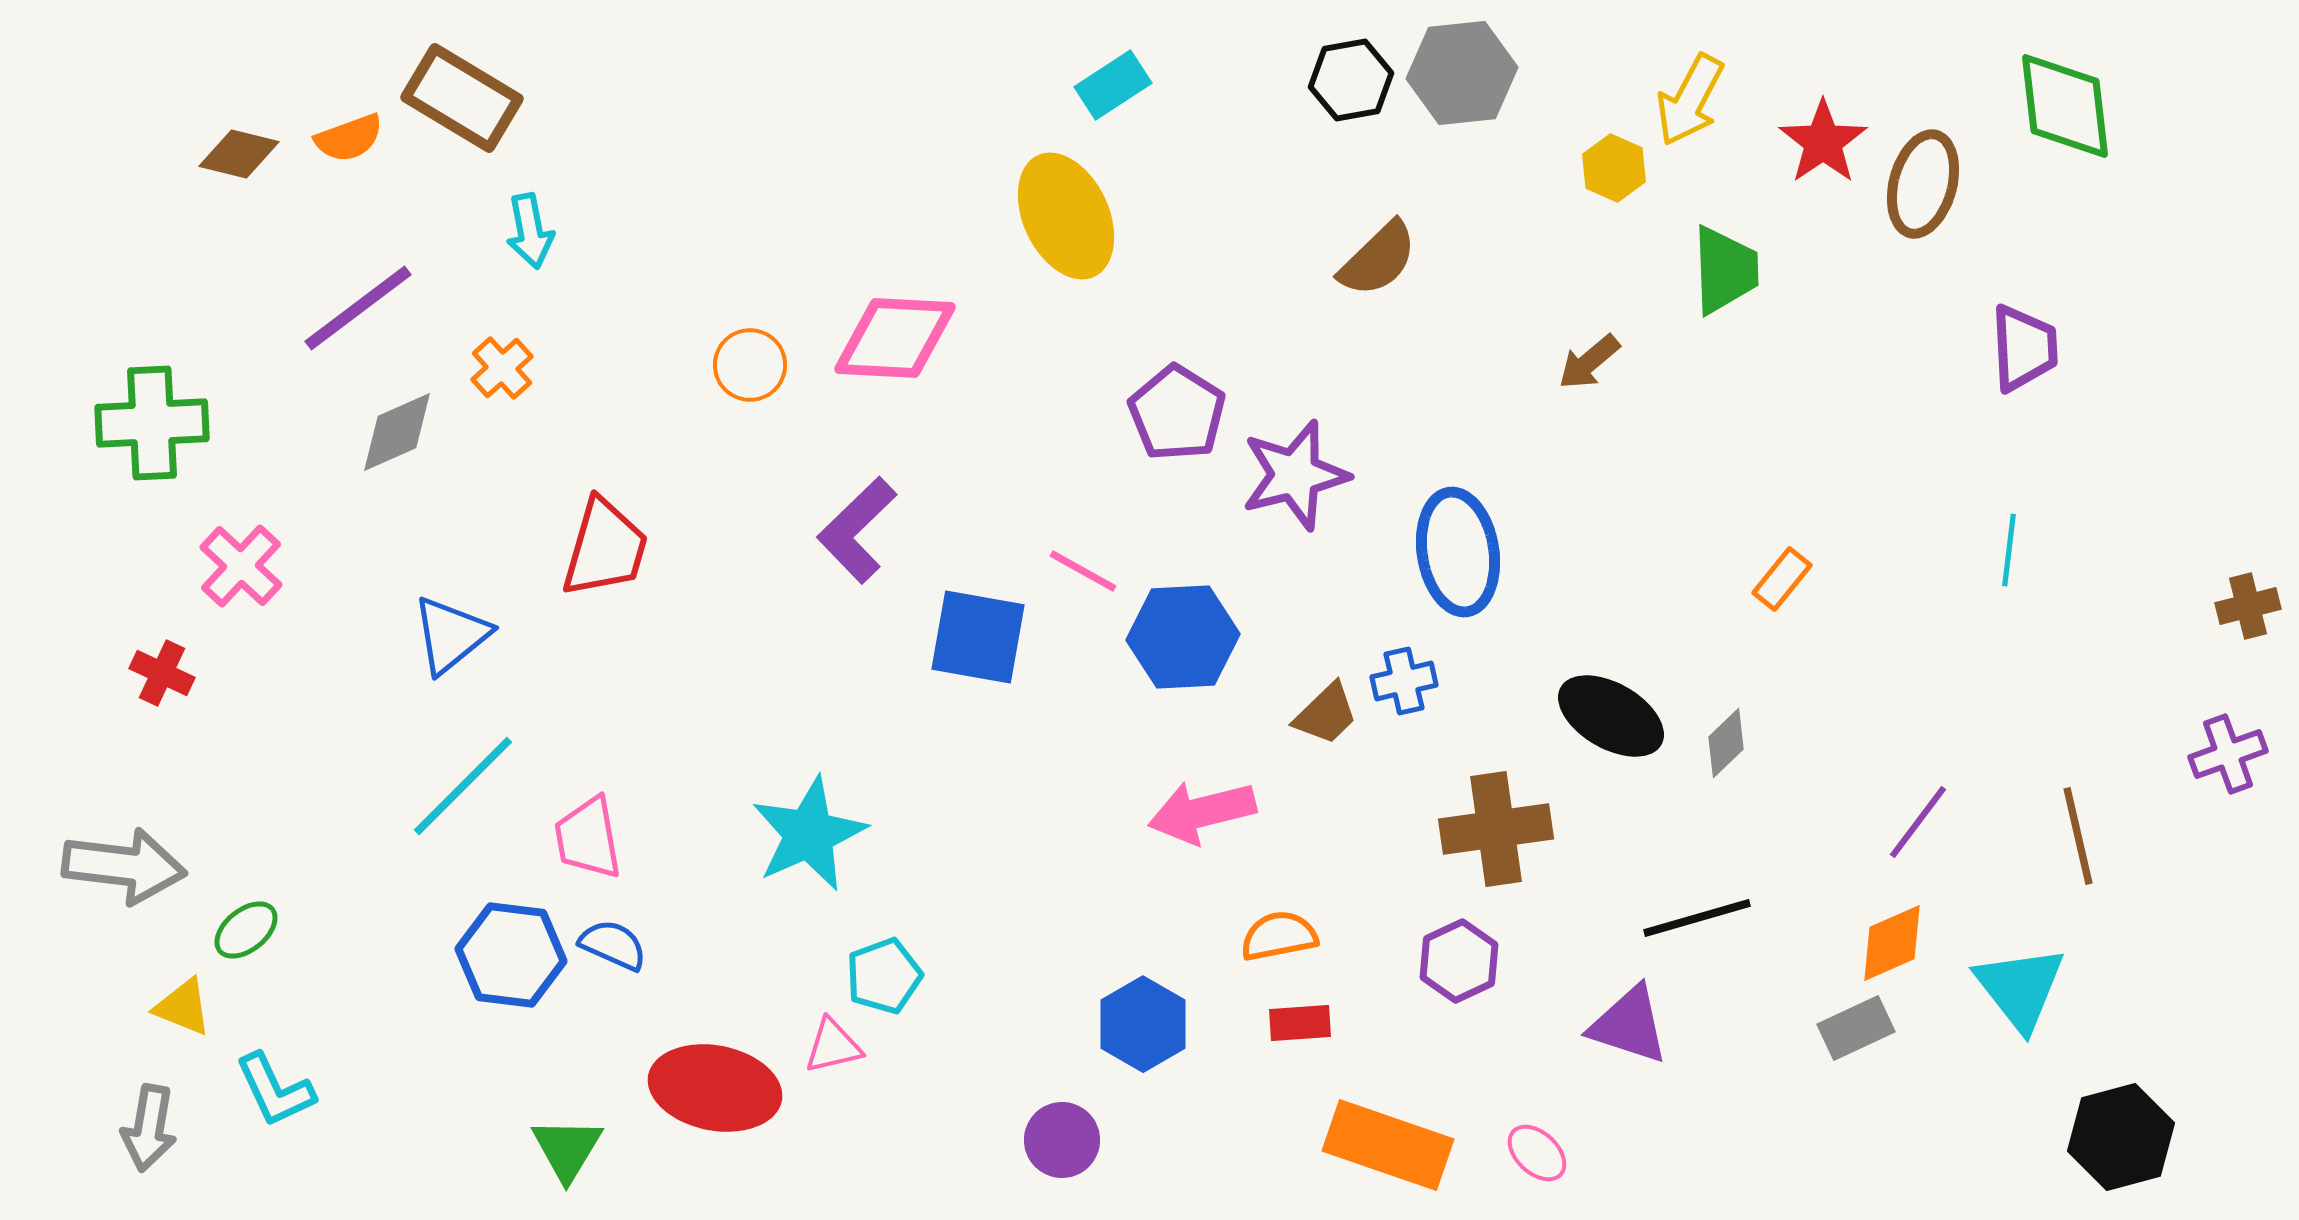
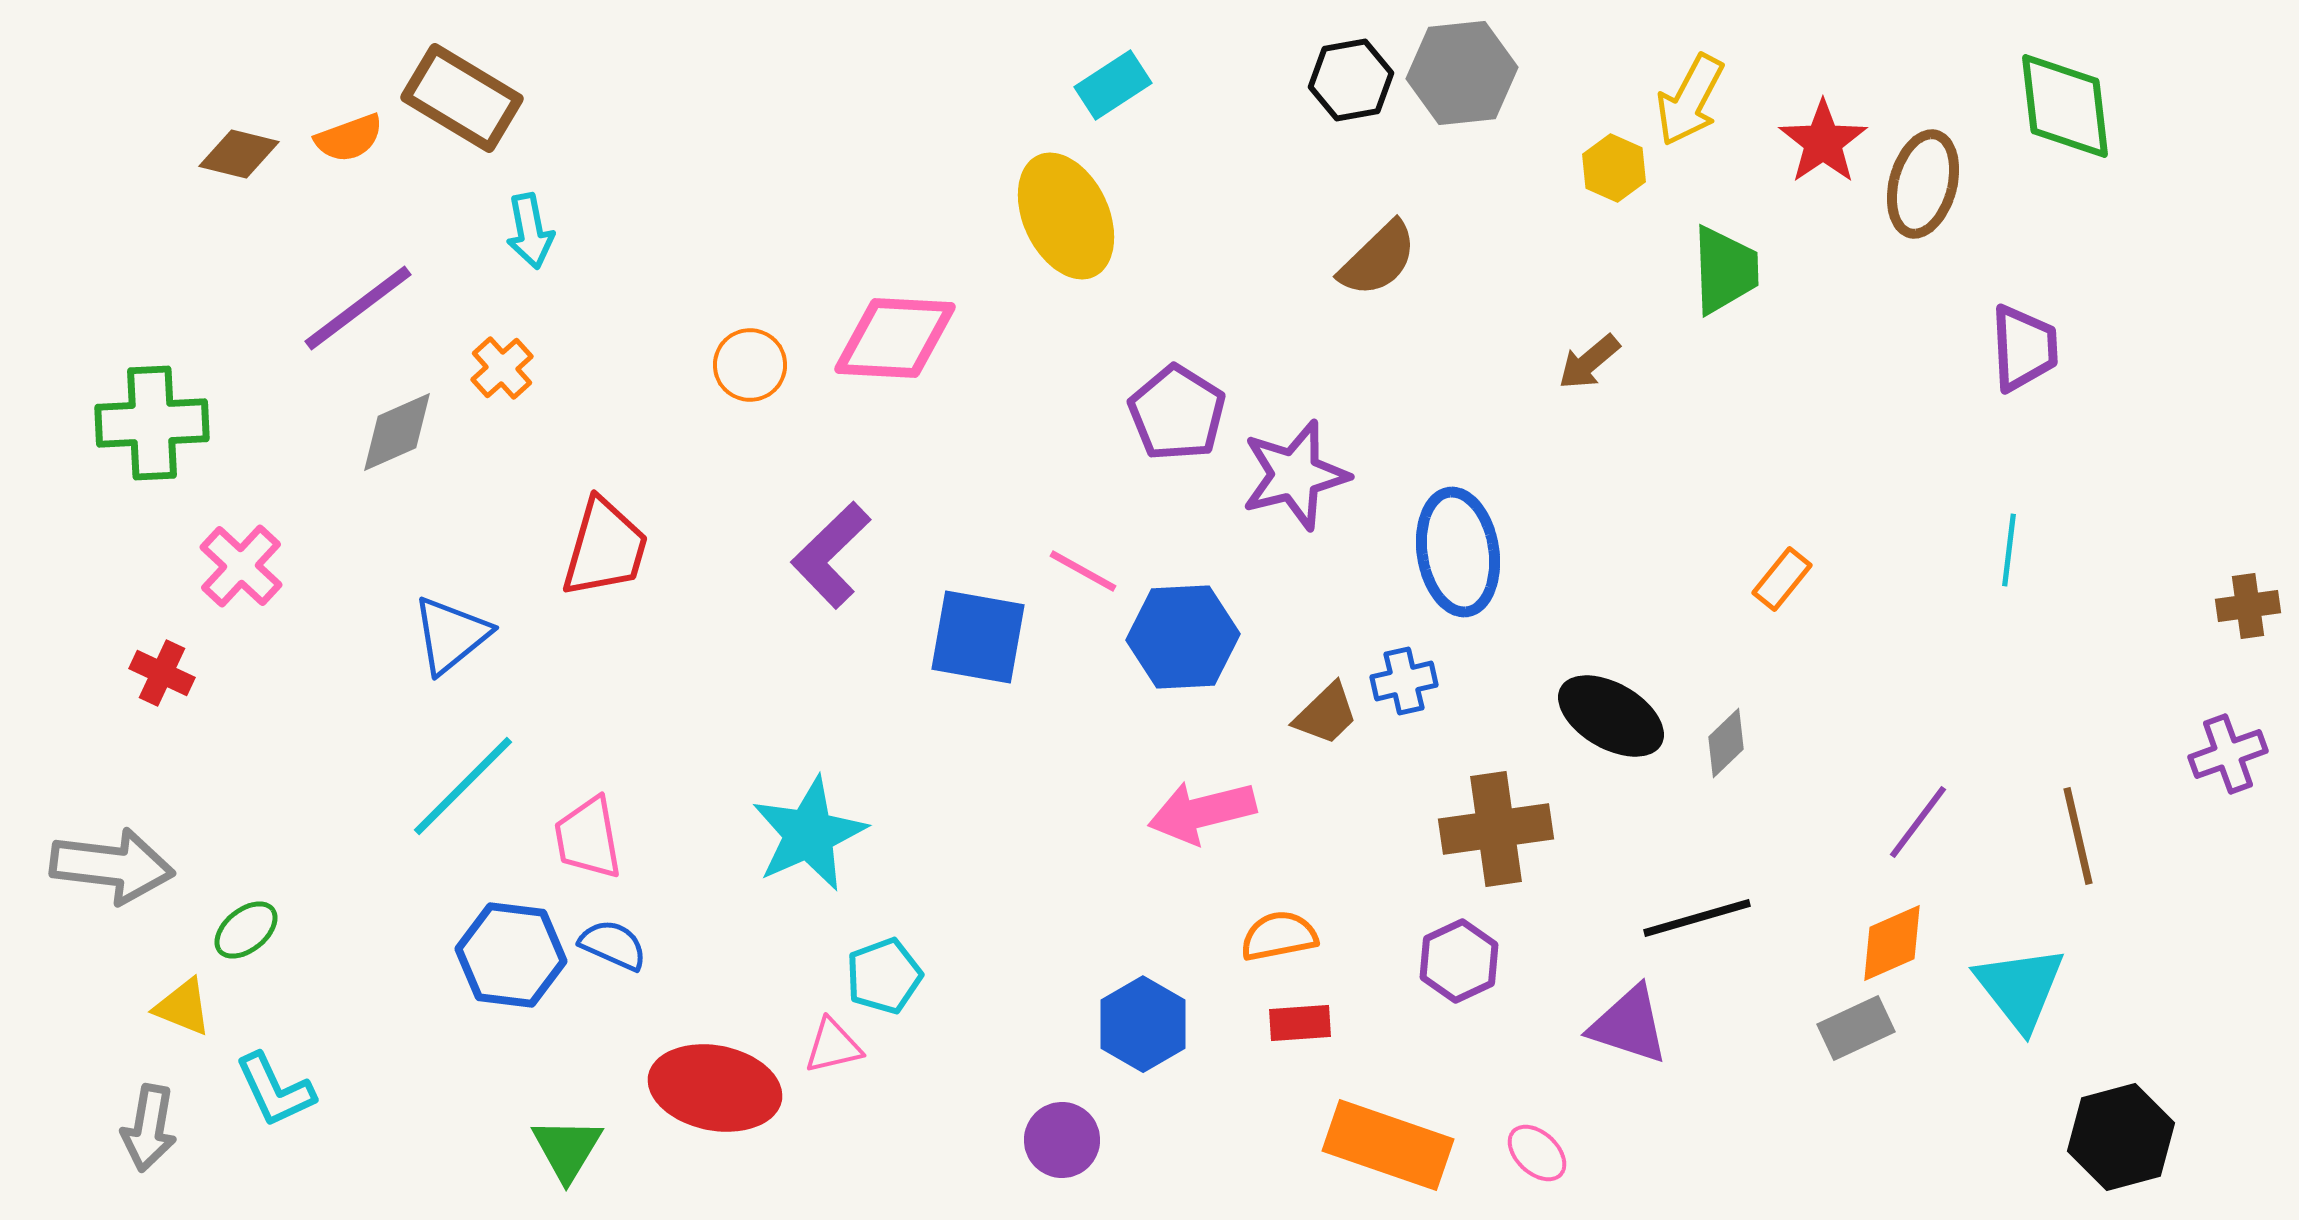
purple L-shape at (857, 530): moved 26 px left, 25 px down
brown cross at (2248, 606): rotated 6 degrees clockwise
gray arrow at (124, 866): moved 12 px left
